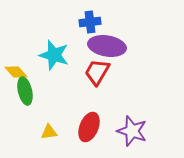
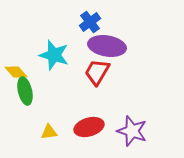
blue cross: rotated 30 degrees counterclockwise
red ellipse: rotated 52 degrees clockwise
